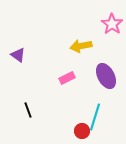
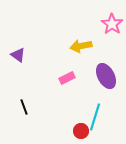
black line: moved 4 px left, 3 px up
red circle: moved 1 px left
